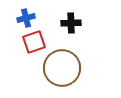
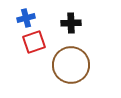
brown circle: moved 9 px right, 3 px up
